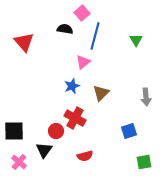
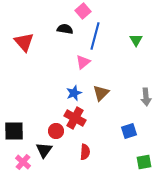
pink square: moved 1 px right, 2 px up
blue star: moved 2 px right, 7 px down
red semicircle: moved 4 px up; rotated 70 degrees counterclockwise
pink cross: moved 4 px right
